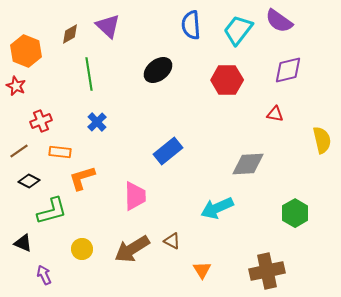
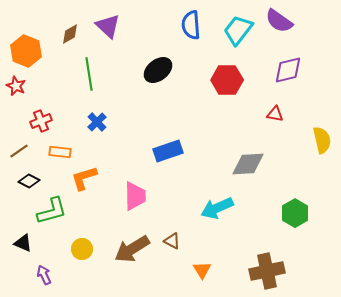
blue rectangle: rotated 20 degrees clockwise
orange L-shape: moved 2 px right
